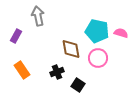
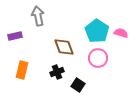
cyan pentagon: rotated 20 degrees clockwise
purple rectangle: moved 1 px left; rotated 48 degrees clockwise
brown diamond: moved 7 px left, 2 px up; rotated 10 degrees counterclockwise
orange rectangle: rotated 48 degrees clockwise
